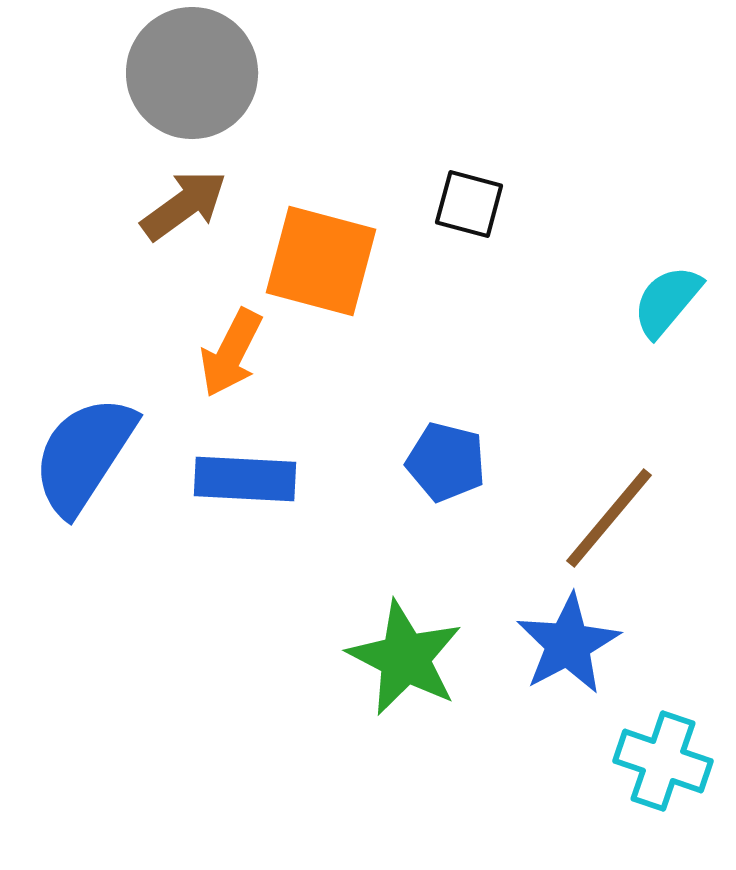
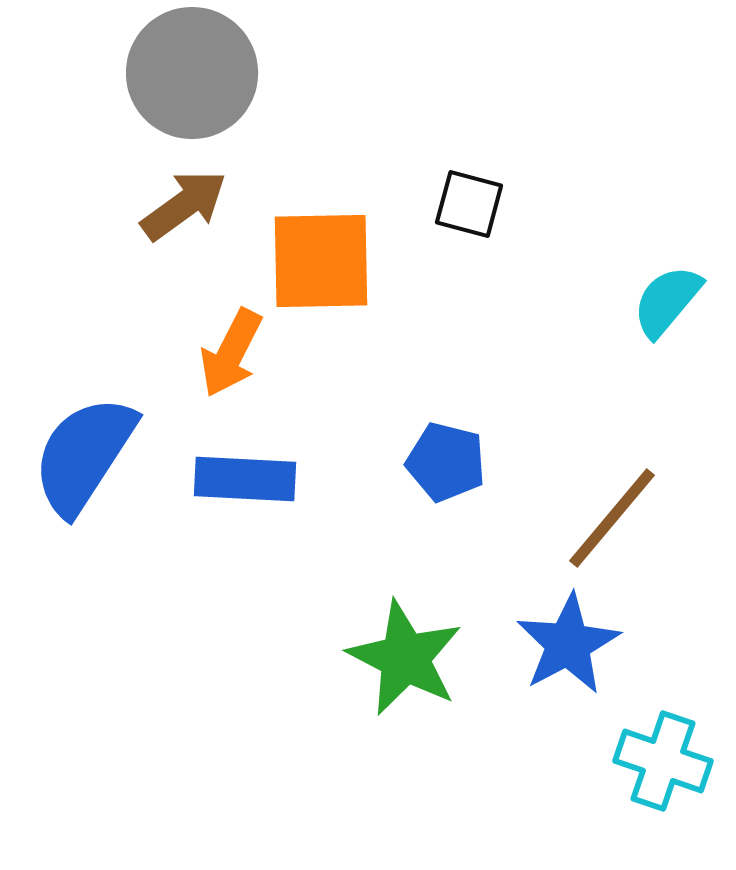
orange square: rotated 16 degrees counterclockwise
brown line: moved 3 px right
